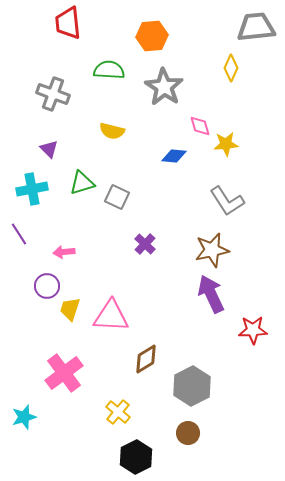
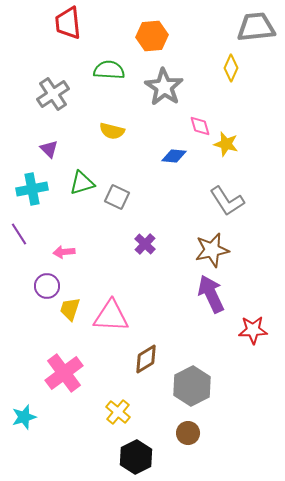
gray cross: rotated 36 degrees clockwise
yellow star: rotated 20 degrees clockwise
